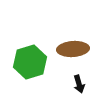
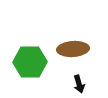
green hexagon: rotated 16 degrees clockwise
